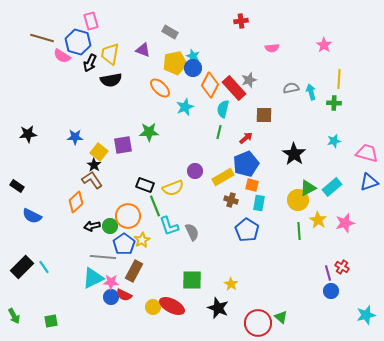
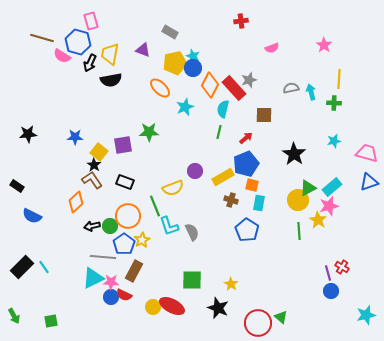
pink semicircle at (272, 48): rotated 16 degrees counterclockwise
black rectangle at (145, 185): moved 20 px left, 3 px up
pink star at (345, 223): moved 16 px left, 17 px up
